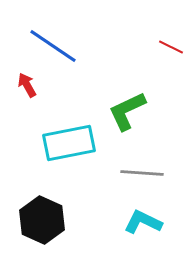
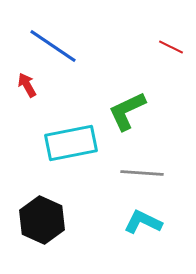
cyan rectangle: moved 2 px right
